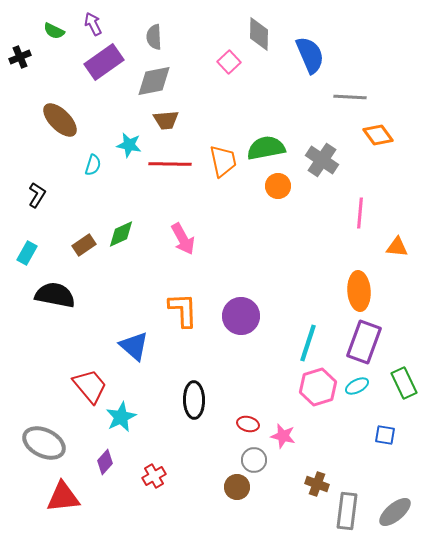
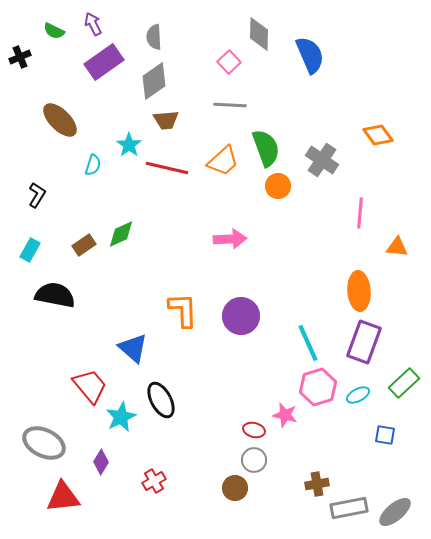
gray diamond at (154, 81): rotated 24 degrees counterclockwise
gray line at (350, 97): moved 120 px left, 8 px down
cyan star at (129, 145): rotated 25 degrees clockwise
green semicircle at (266, 148): rotated 81 degrees clockwise
orange trapezoid at (223, 161): rotated 60 degrees clockwise
red line at (170, 164): moved 3 px left, 4 px down; rotated 12 degrees clockwise
pink arrow at (183, 239): moved 47 px right; rotated 64 degrees counterclockwise
cyan rectangle at (27, 253): moved 3 px right, 3 px up
cyan line at (308, 343): rotated 42 degrees counterclockwise
blue triangle at (134, 346): moved 1 px left, 2 px down
green rectangle at (404, 383): rotated 72 degrees clockwise
cyan ellipse at (357, 386): moved 1 px right, 9 px down
black ellipse at (194, 400): moved 33 px left; rotated 27 degrees counterclockwise
red ellipse at (248, 424): moved 6 px right, 6 px down
pink star at (283, 436): moved 2 px right, 21 px up
purple diamond at (105, 462): moved 4 px left; rotated 10 degrees counterclockwise
red cross at (154, 476): moved 5 px down
brown cross at (317, 484): rotated 30 degrees counterclockwise
brown circle at (237, 487): moved 2 px left, 1 px down
gray rectangle at (347, 511): moved 2 px right, 3 px up; rotated 72 degrees clockwise
